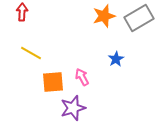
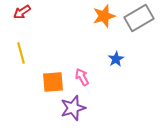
red arrow: rotated 126 degrees counterclockwise
yellow line: moved 10 px left; rotated 45 degrees clockwise
